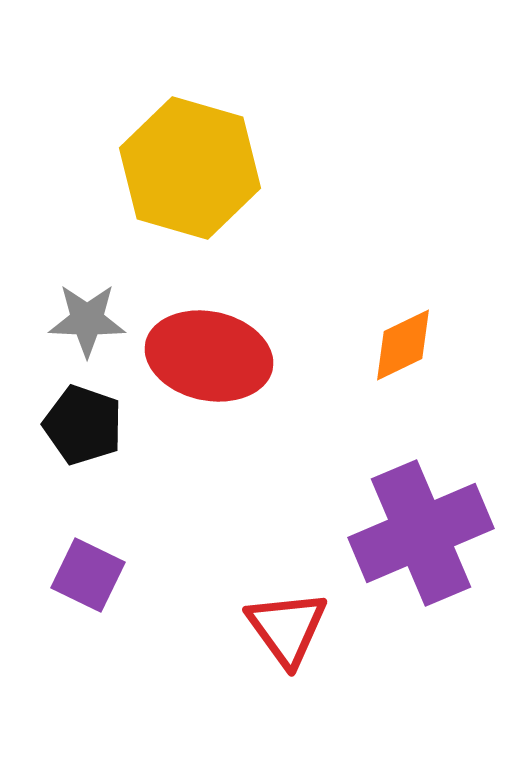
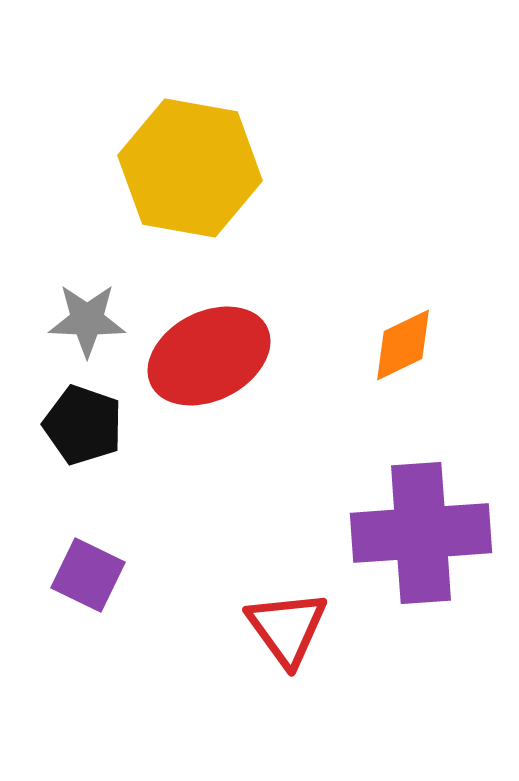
yellow hexagon: rotated 6 degrees counterclockwise
red ellipse: rotated 39 degrees counterclockwise
purple cross: rotated 19 degrees clockwise
